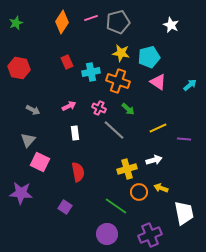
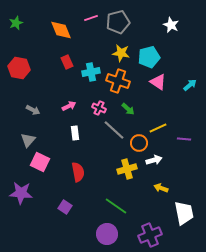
orange diamond: moved 1 px left, 8 px down; rotated 55 degrees counterclockwise
orange circle: moved 49 px up
